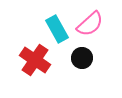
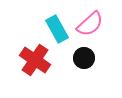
black circle: moved 2 px right
